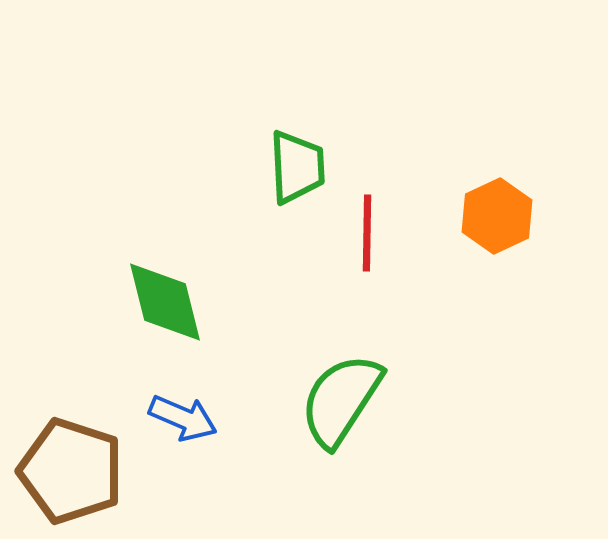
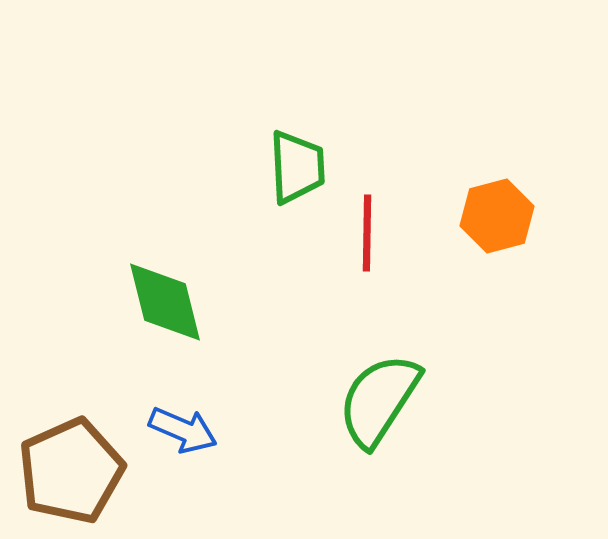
orange hexagon: rotated 10 degrees clockwise
green semicircle: moved 38 px right
blue arrow: moved 12 px down
brown pentagon: rotated 30 degrees clockwise
